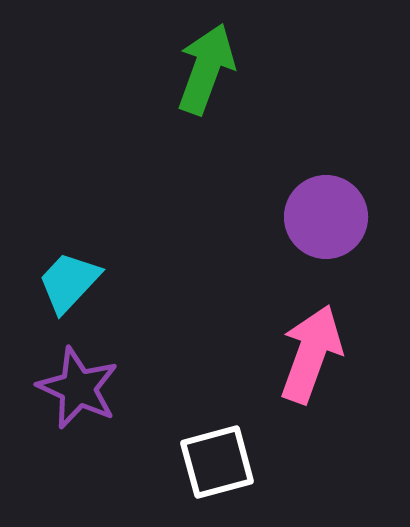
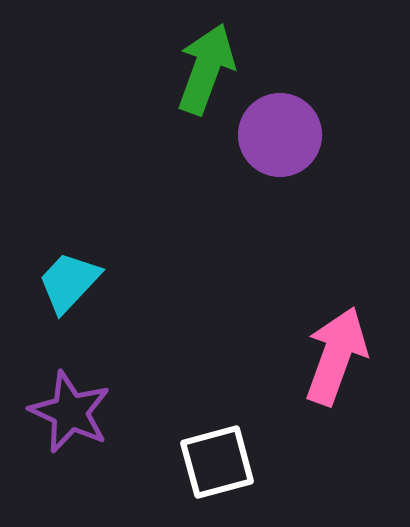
purple circle: moved 46 px left, 82 px up
pink arrow: moved 25 px right, 2 px down
purple star: moved 8 px left, 24 px down
